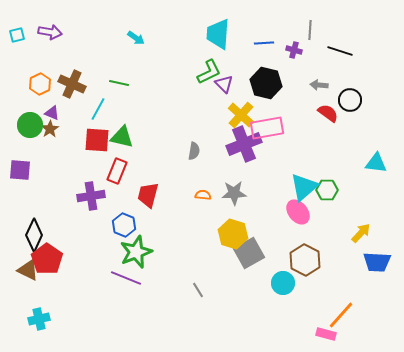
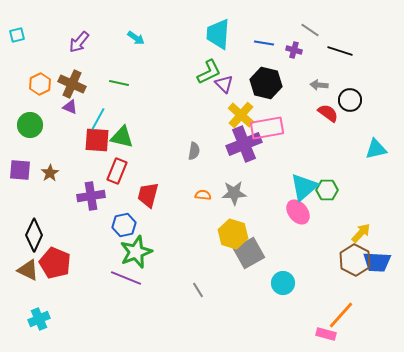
gray line at (310, 30): rotated 60 degrees counterclockwise
purple arrow at (50, 32): moved 29 px right, 10 px down; rotated 120 degrees clockwise
blue line at (264, 43): rotated 12 degrees clockwise
cyan line at (98, 109): moved 10 px down
purple triangle at (52, 113): moved 18 px right, 6 px up
brown star at (50, 129): moved 44 px down
cyan triangle at (376, 163): moved 14 px up; rotated 20 degrees counterclockwise
blue hexagon at (124, 225): rotated 25 degrees clockwise
red pentagon at (47, 259): moved 8 px right, 4 px down; rotated 12 degrees counterclockwise
brown hexagon at (305, 260): moved 50 px right
cyan cross at (39, 319): rotated 10 degrees counterclockwise
